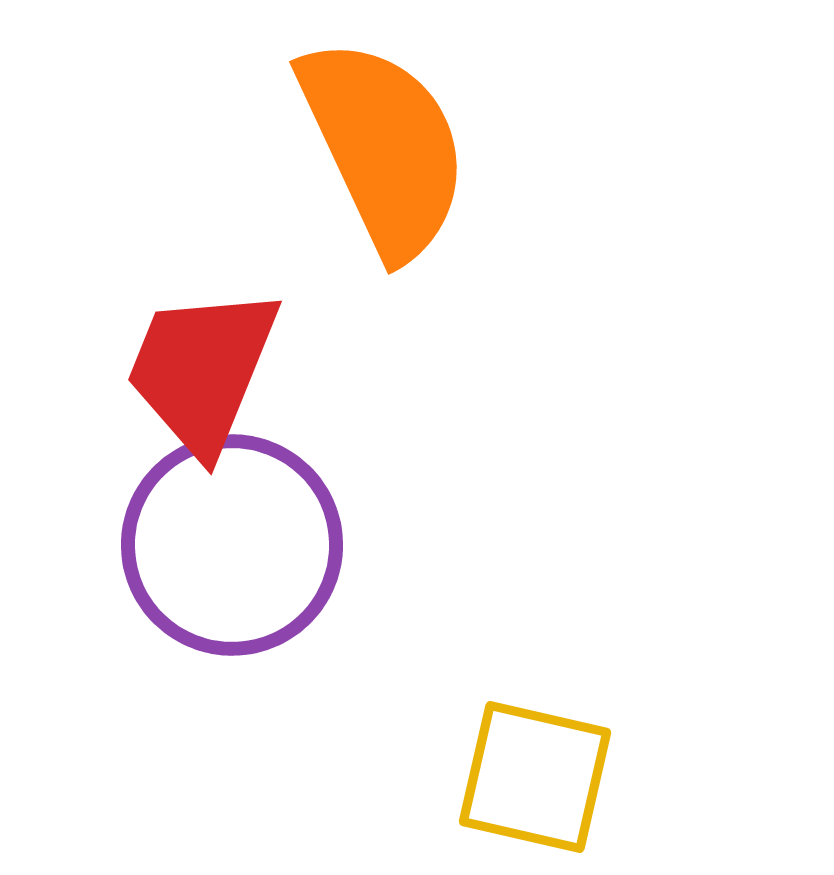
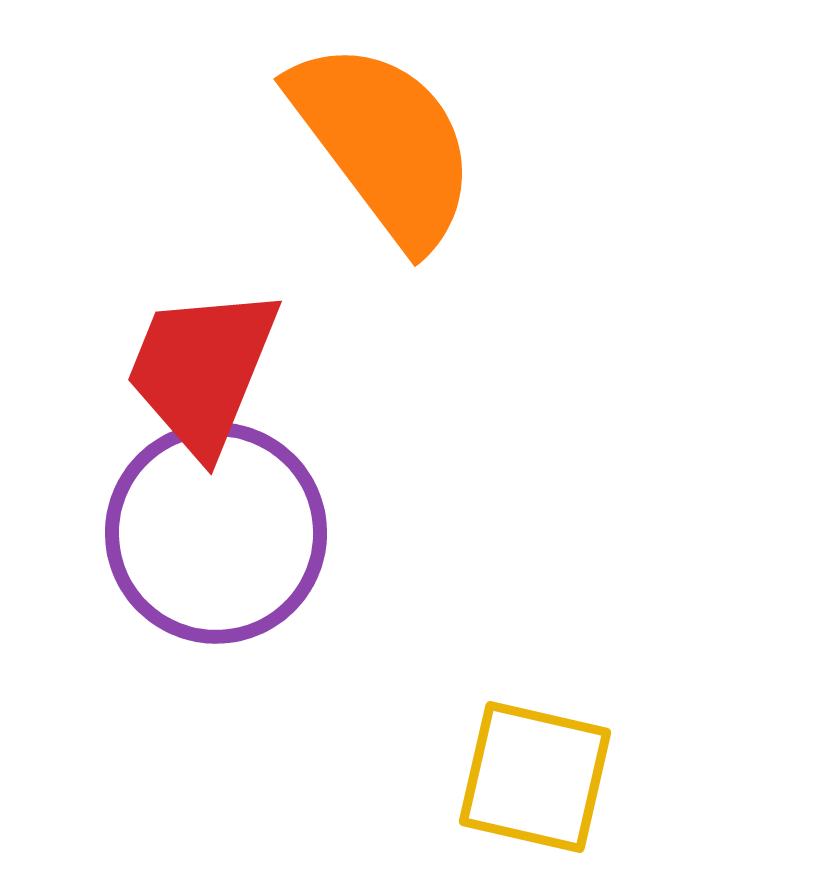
orange semicircle: moved 4 px up; rotated 12 degrees counterclockwise
purple circle: moved 16 px left, 12 px up
